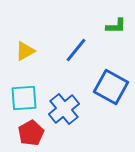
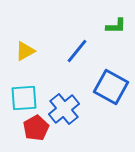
blue line: moved 1 px right, 1 px down
red pentagon: moved 5 px right, 5 px up
